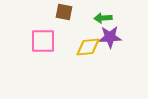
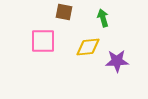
green arrow: rotated 78 degrees clockwise
purple star: moved 7 px right, 24 px down
